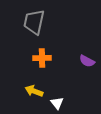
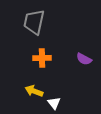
purple semicircle: moved 3 px left, 2 px up
white triangle: moved 3 px left
